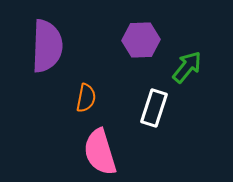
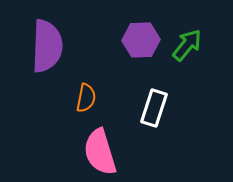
green arrow: moved 22 px up
